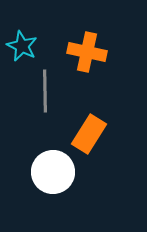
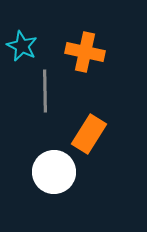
orange cross: moved 2 px left
white circle: moved 1 px right
